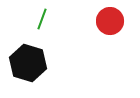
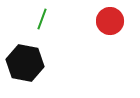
black hexagon: moved 3 px left; rotated 6 degrees counterclockwise
